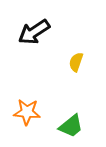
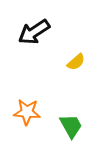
yellow semicircle: rotated 150 degrees counterclockwise
green trapezoid: rotated 80 degrees counterclockwise
